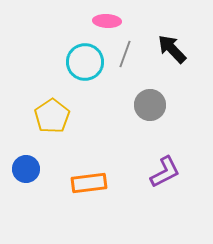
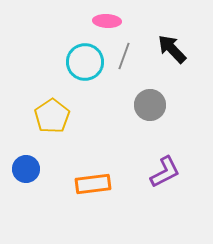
gray line: moved 1 px left, 2 px down
orange rectangle: moved 4 px right, 1 px down
